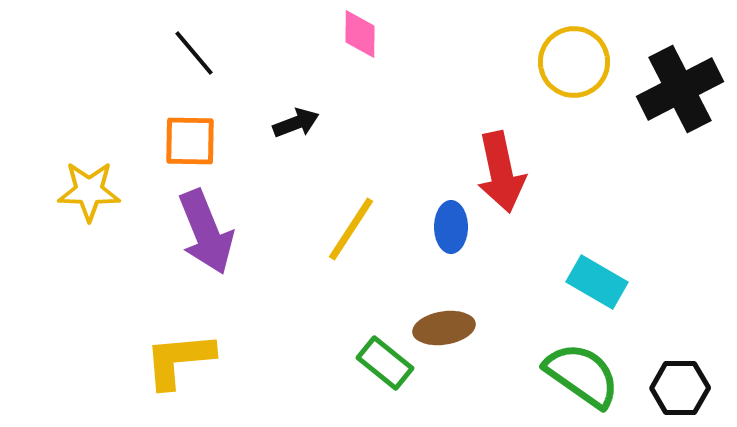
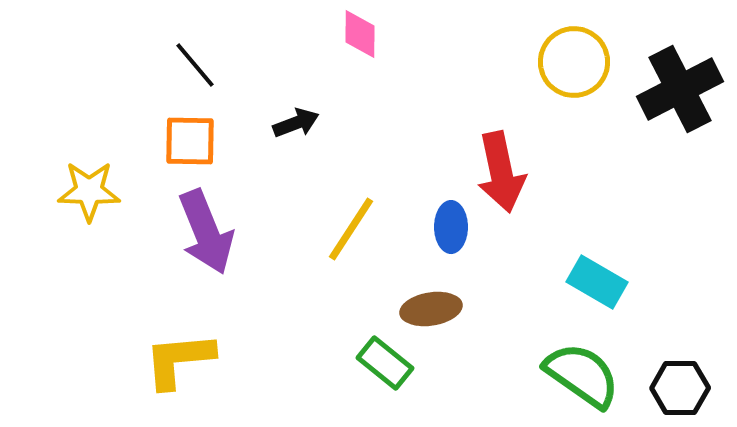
black line: moved 1 px right, 12 px down
brown ellipse: moved 13 px left, 19 px up
